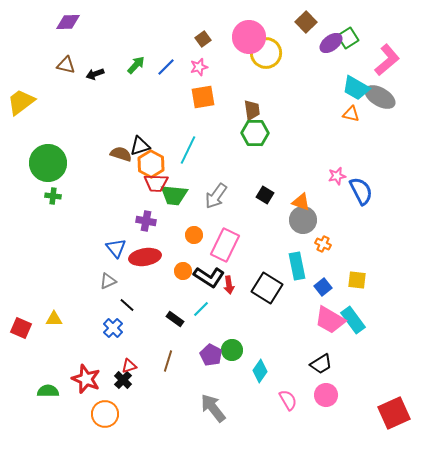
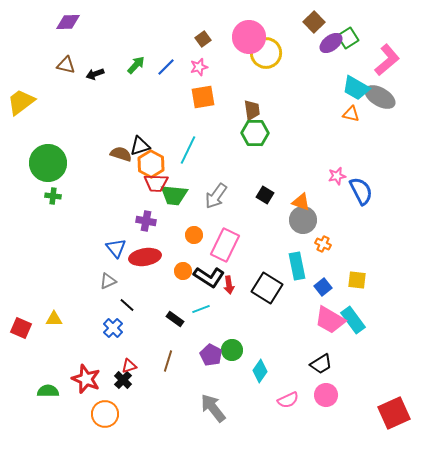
brown square at (306, 22): moved 8 px right
cyan line at (201, 309): rotated 24 degrees clockwise
pink semicircle at (288, 400): rotated 95 degrees clockwise
